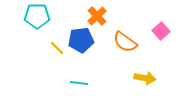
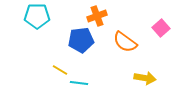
orange cross: rotated 24 degrees clockwise
pink square: moved 3 px up
yellow line: moved 3 px right, 22 px down; rotated 14 degrees counterclockwise
